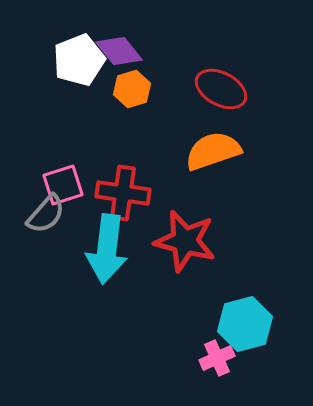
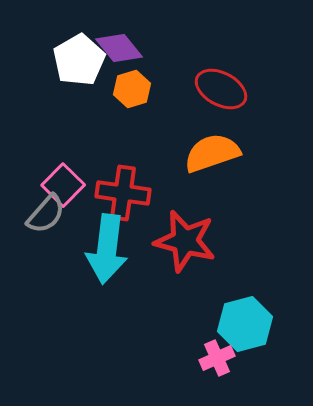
purple diamond: moved 3 px up
white pentagon: rotated 9 degrees counterclockwise
orange semicircle: moved 1 px left, 2 px down
pink square: rotated 27 degrees counterclockwise
